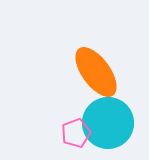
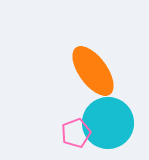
orange ellipse: moved 3 px left, 1 px up
